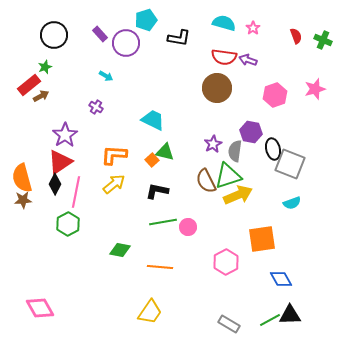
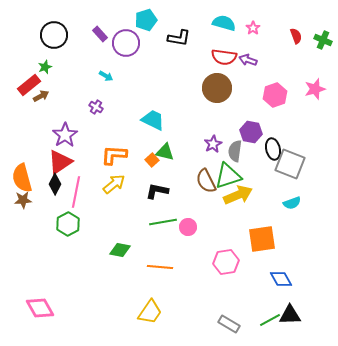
pink hexagon at (226, 262): rotated 20 degrees clockwise
